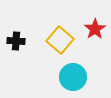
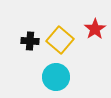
black cross: moved 14 px right
cyan circle: moved 17 px left
